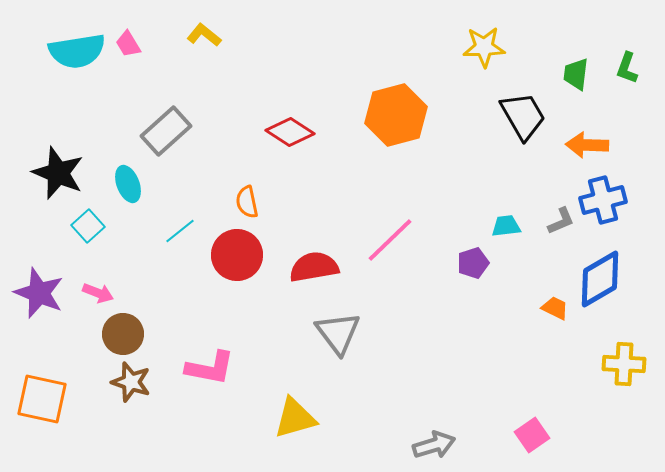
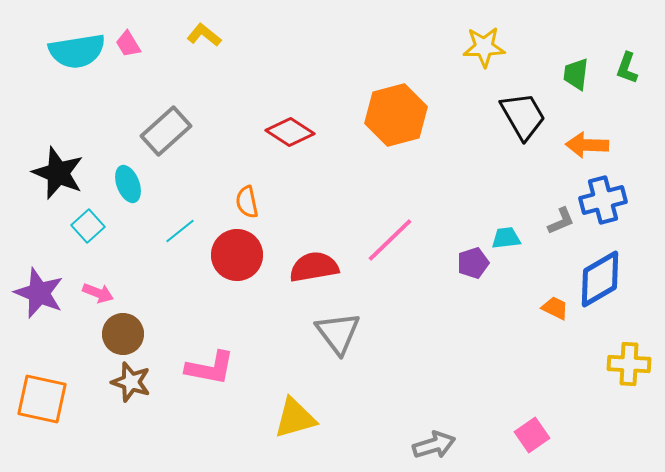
cyan trapezoid: moved 12 px down
yellow cross: moved 5 px right
